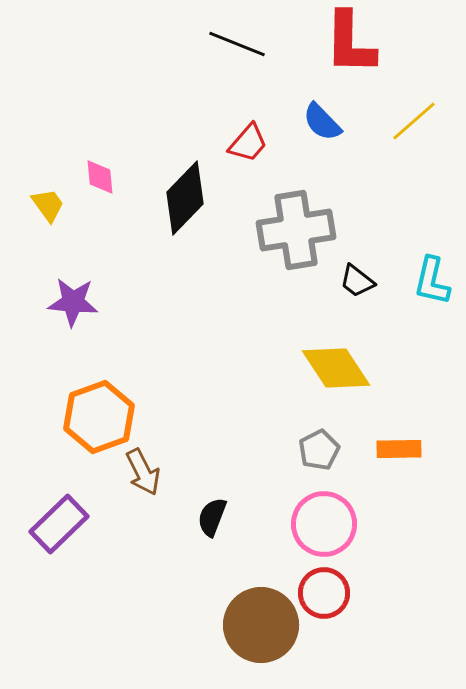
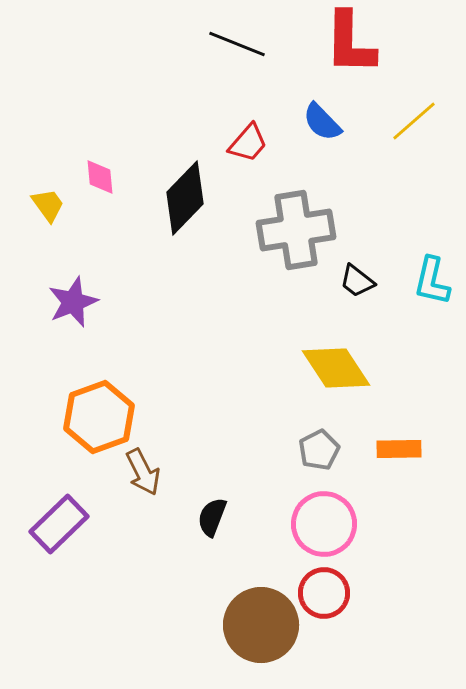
purple star: rotated 27 degrees counterclockwise
